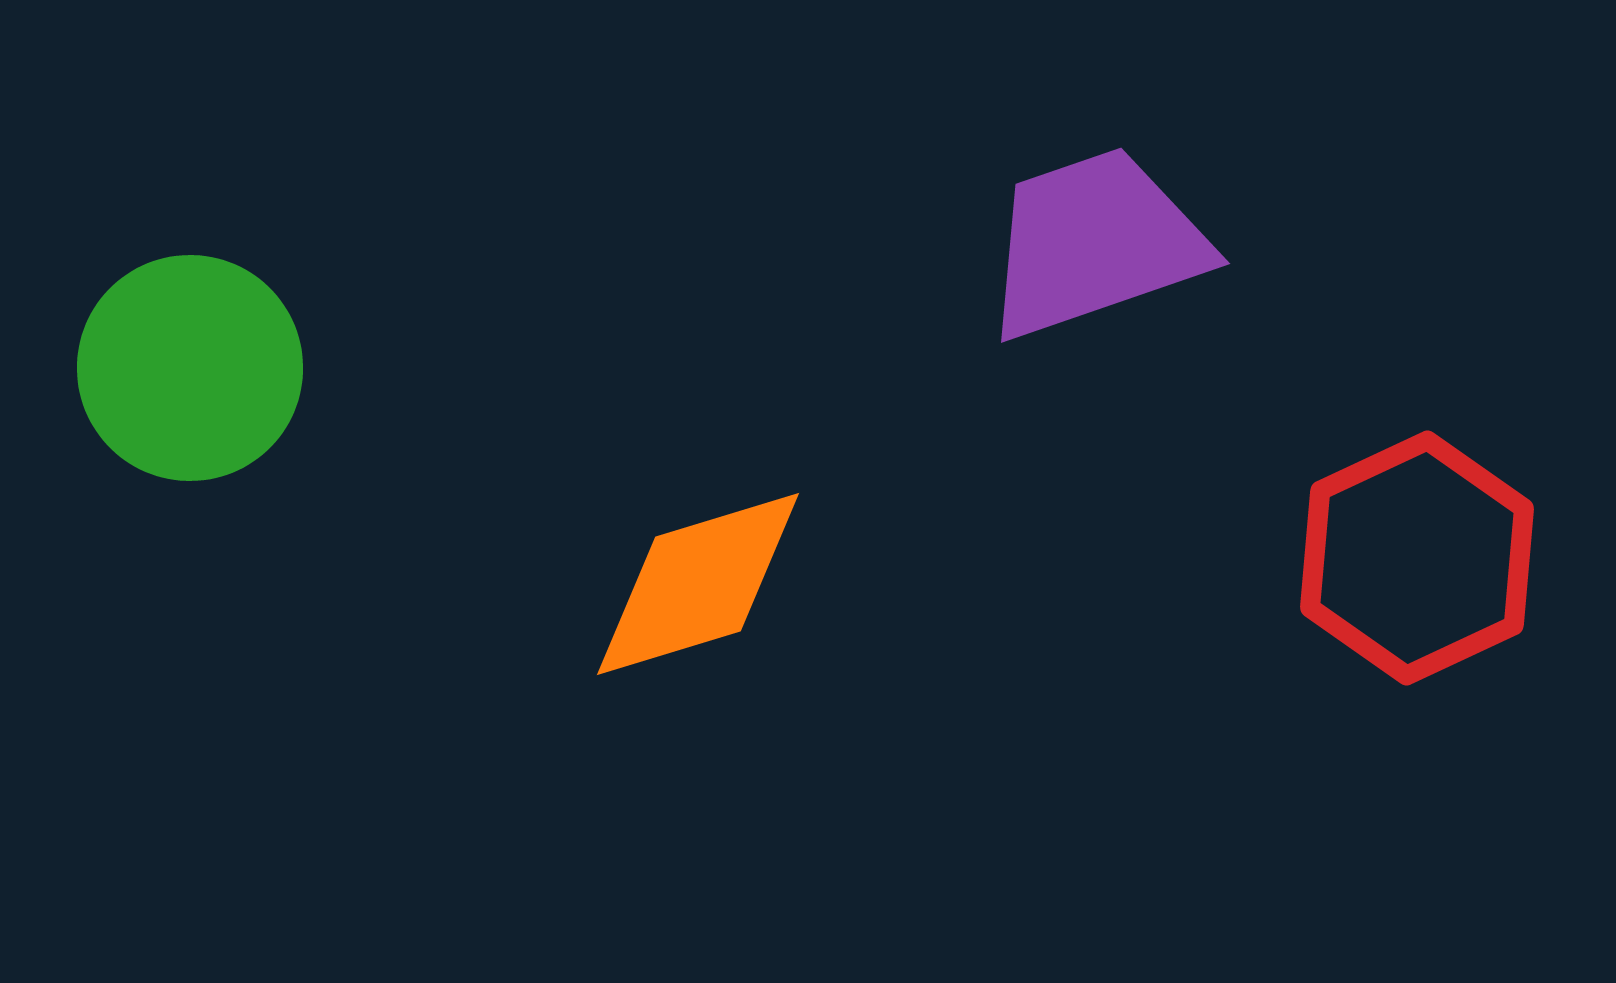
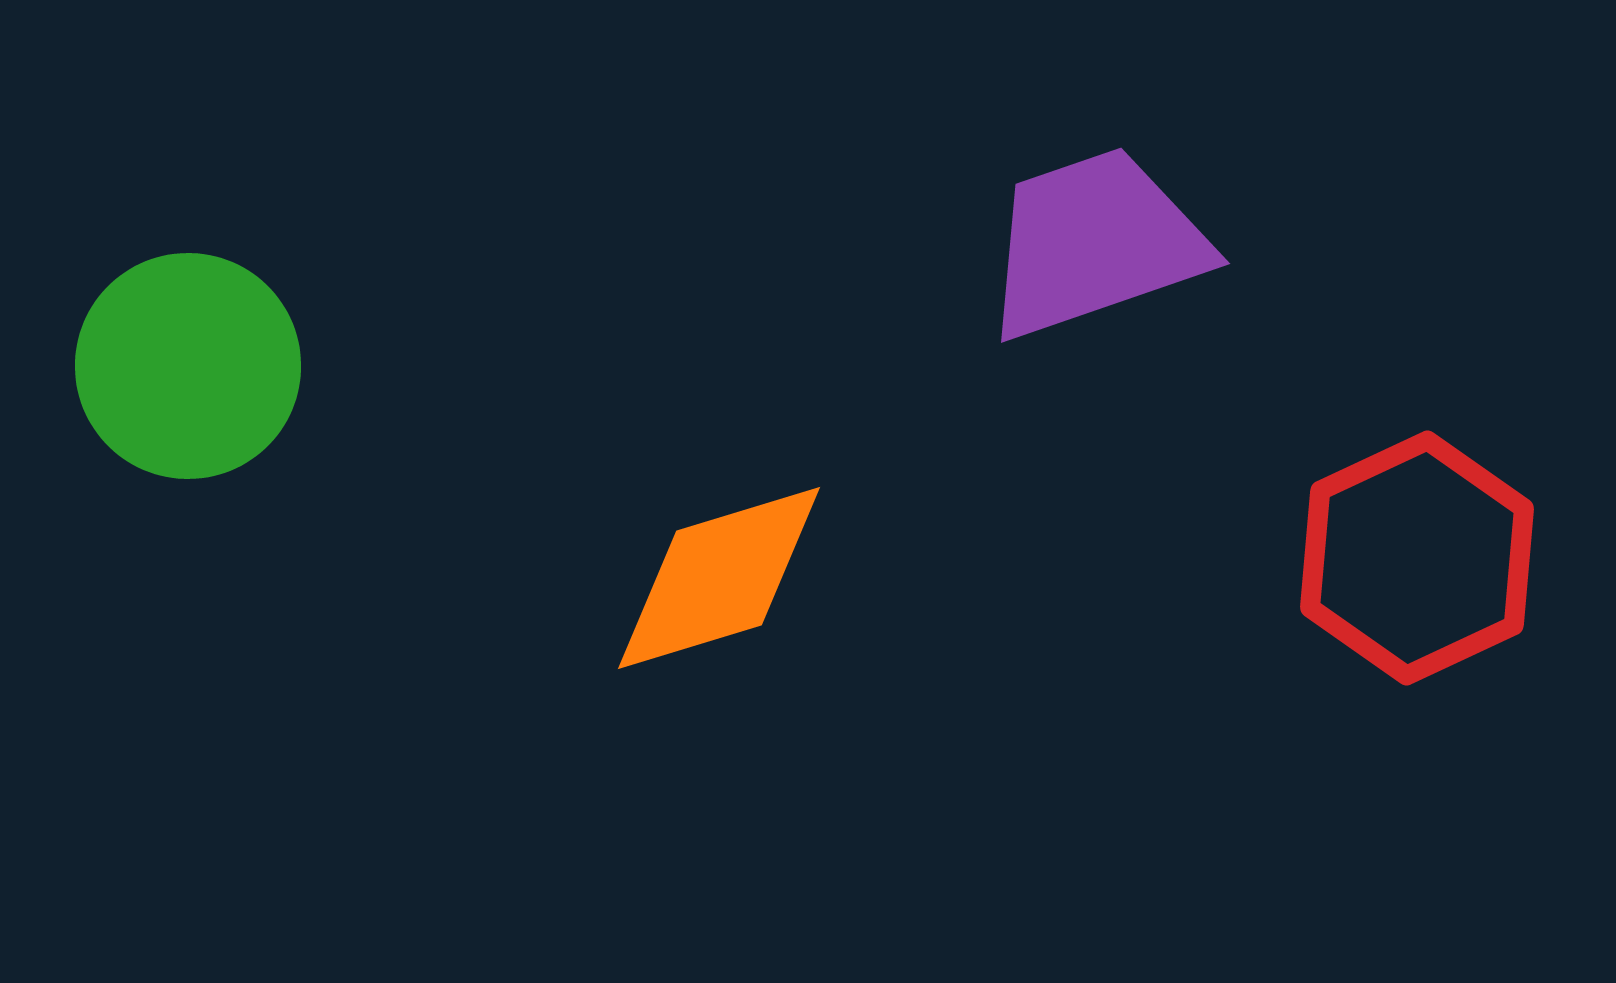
green circle: moved 2 px left, 2 px up
orange diamond: moved 21 px right, 6 px up
